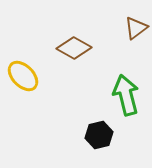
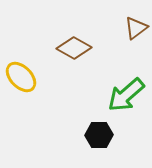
yellow ellipse: moved 2 px left, 1 px down
green arrow: rotated 117 degrees counterclockwise
black hexagon: rotated 12 degrees clockwise
